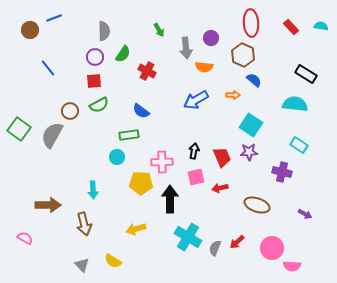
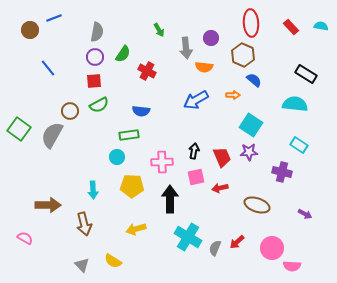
gray semicircle at (104, 31): moved 7 px left, 1 px down; rotated 12 degrees clockwise
blue semicircle at (141, 111): rotated 30 degrees counterclockwise
yellow pentagon at (141, 183): moved 9 px left, 3 px down
